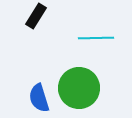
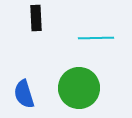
black rectangle: moved 2 px down; rotated 35 degrees counterclockwise
blue semicircle: moved 15 px left, 4 px up
